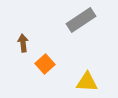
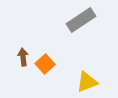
brown arrow: moved 14 px down
yellow triangle: rotated 25 degrees counterclockwise
